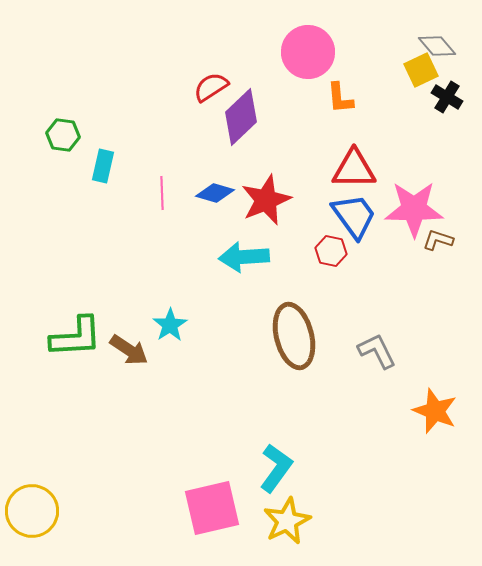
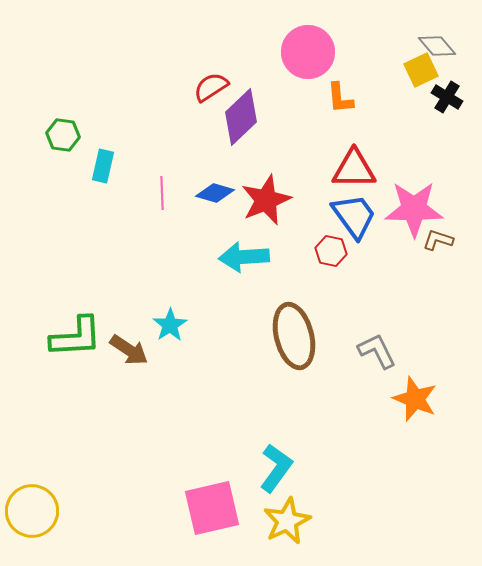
orange star: moved 20 px left, 12 px up
